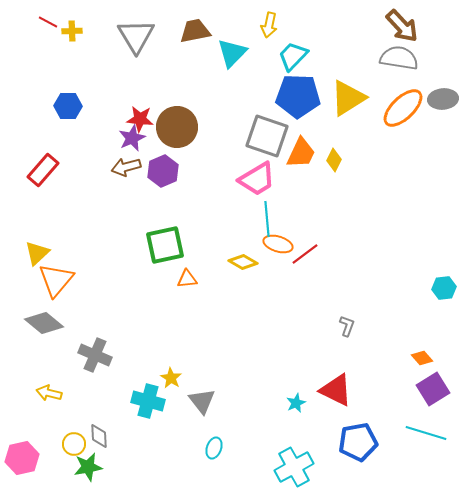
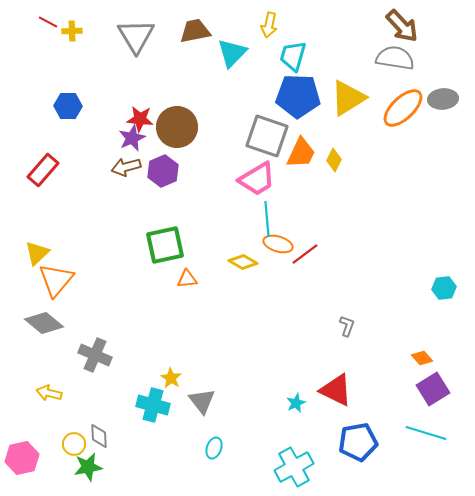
cyan trapezoid at (293, 56): rotated 28 degrees counterclockwise
gray semicircle at (399, 58): moved 4 px left
cyan cross at (148, 401): moved 5 px right, 4 px down
